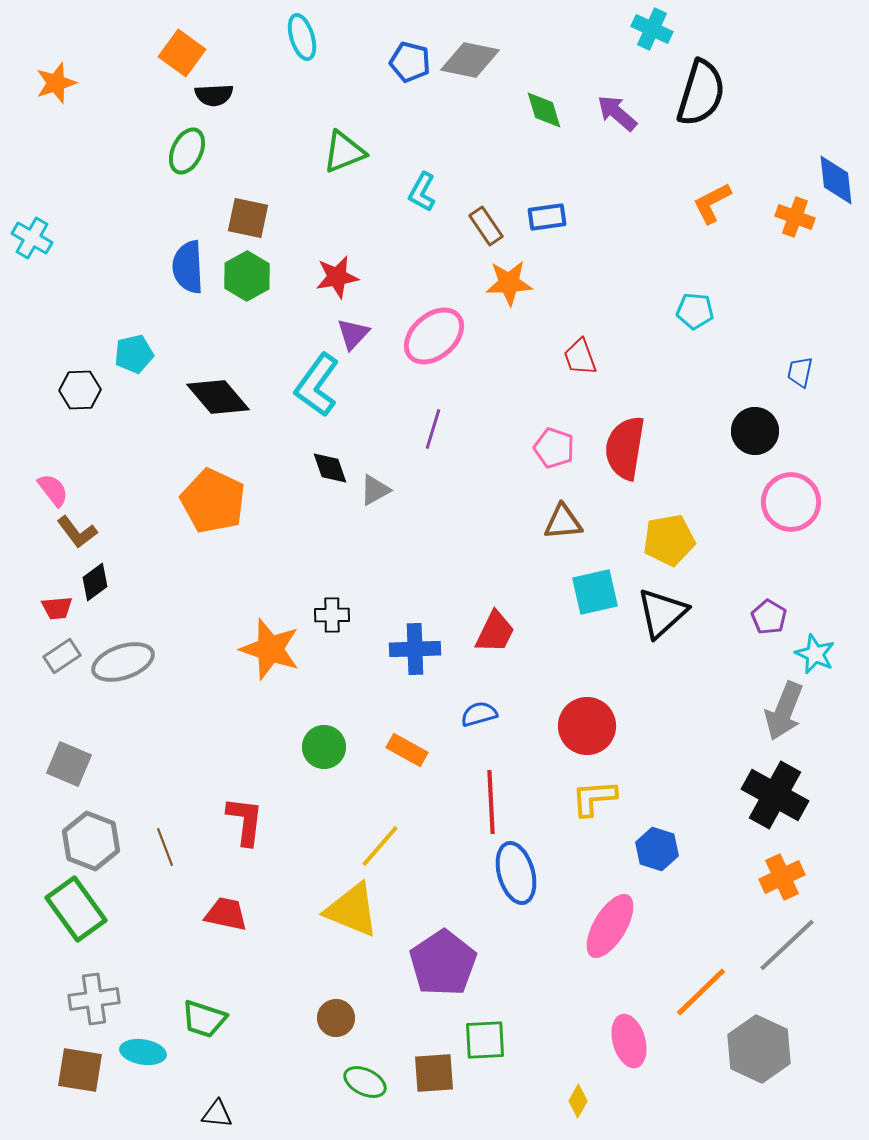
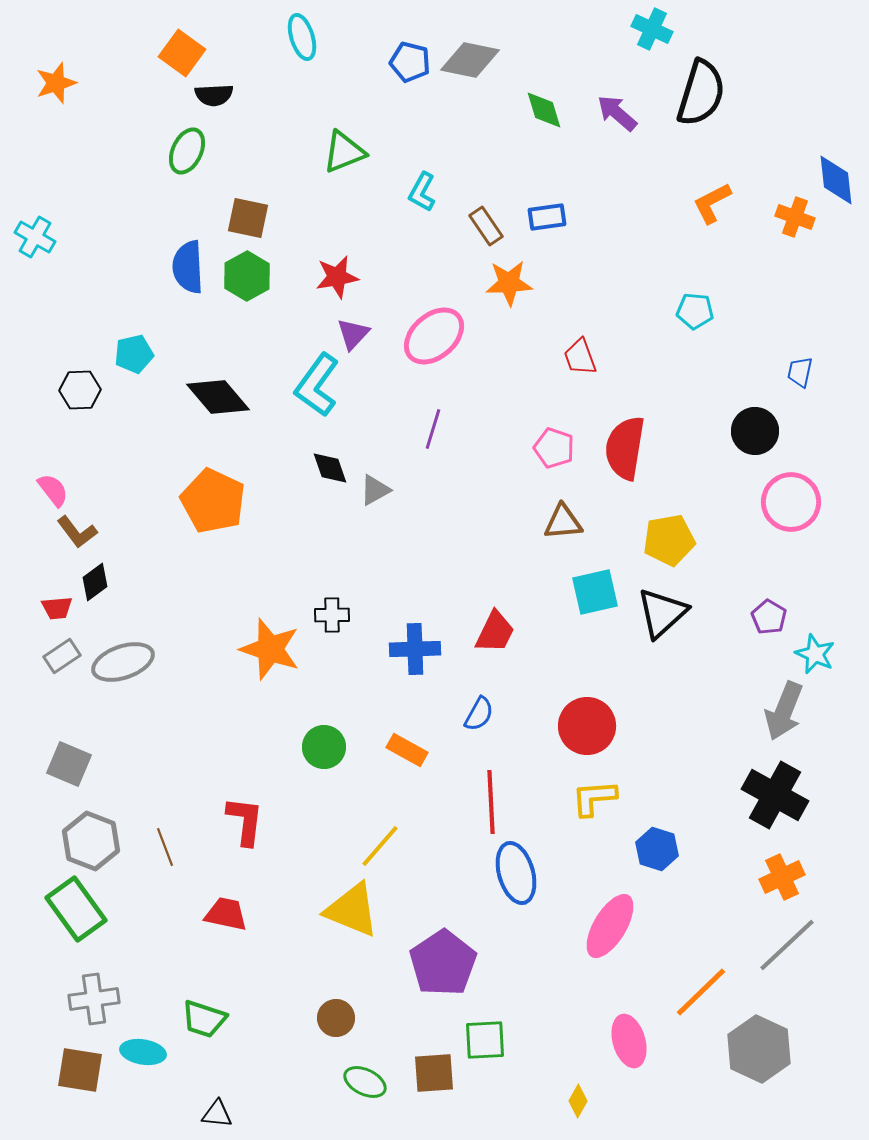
cyan cross at (32, 238): moved 3 px right, 1 px up
blue semicircle at (479, 714): rotated 135 degrees clockwise
